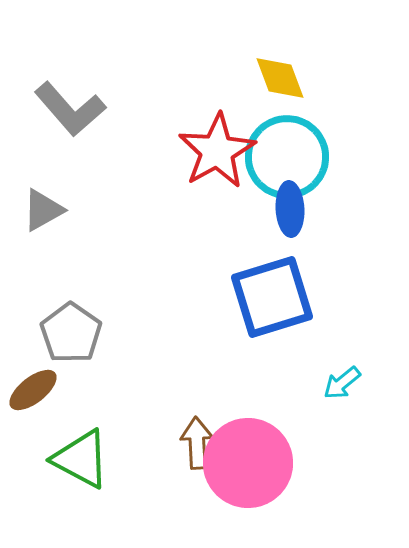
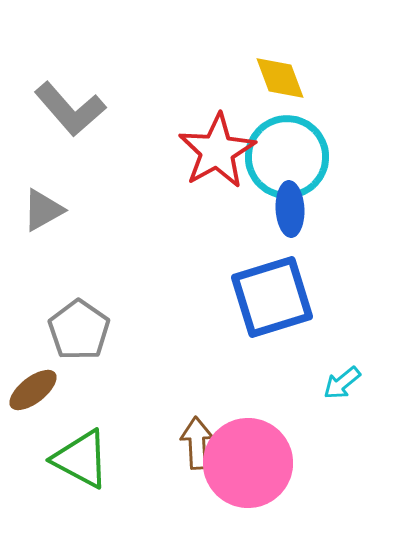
gray pentagon: moved 8 px right, 3 px up
